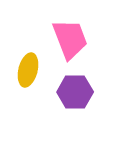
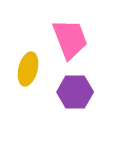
yellow ellipse: moved 1 px up
